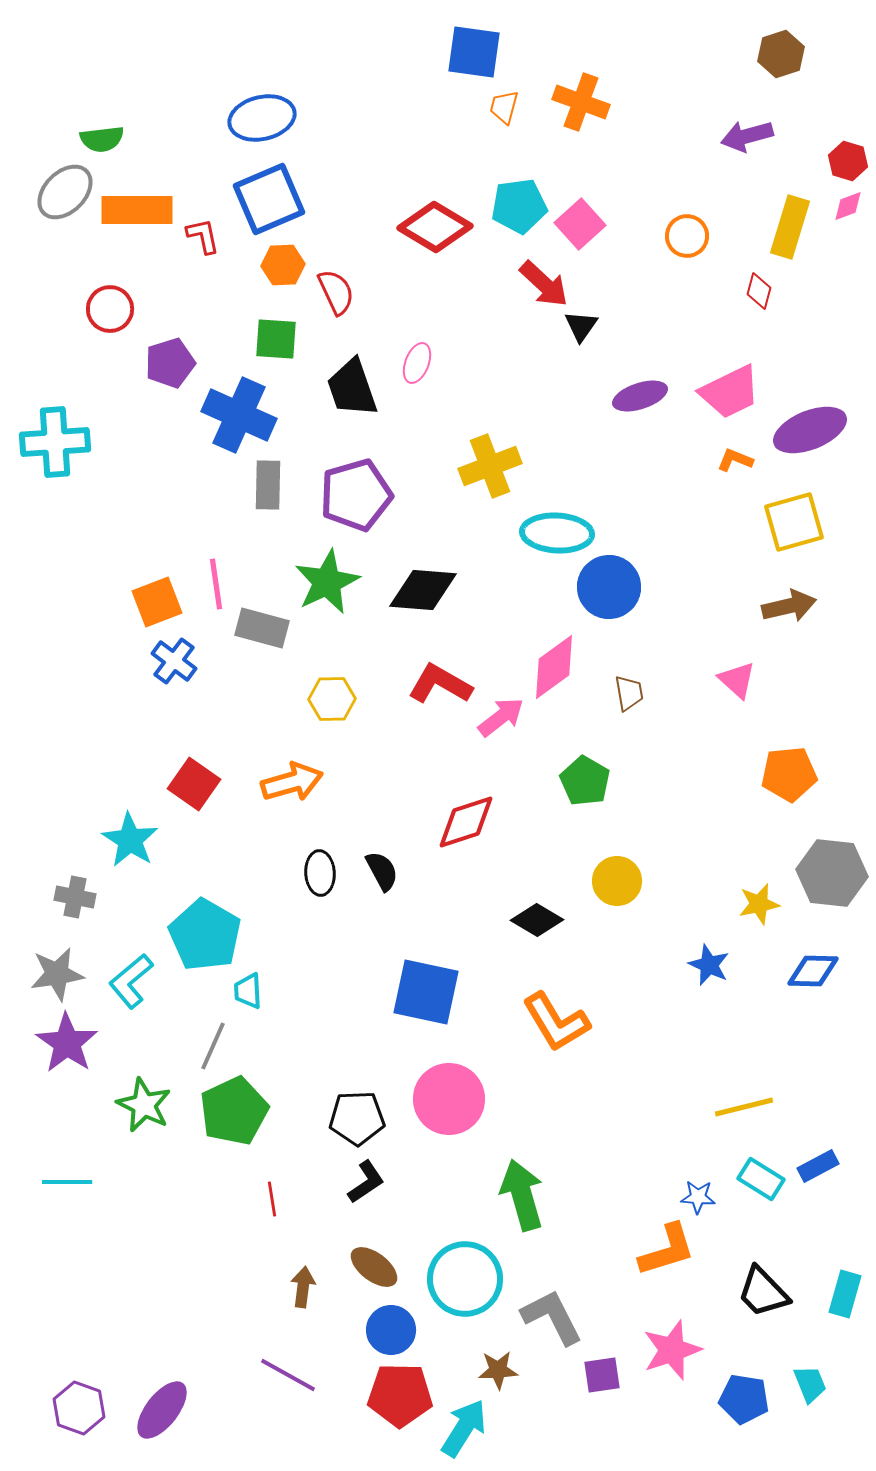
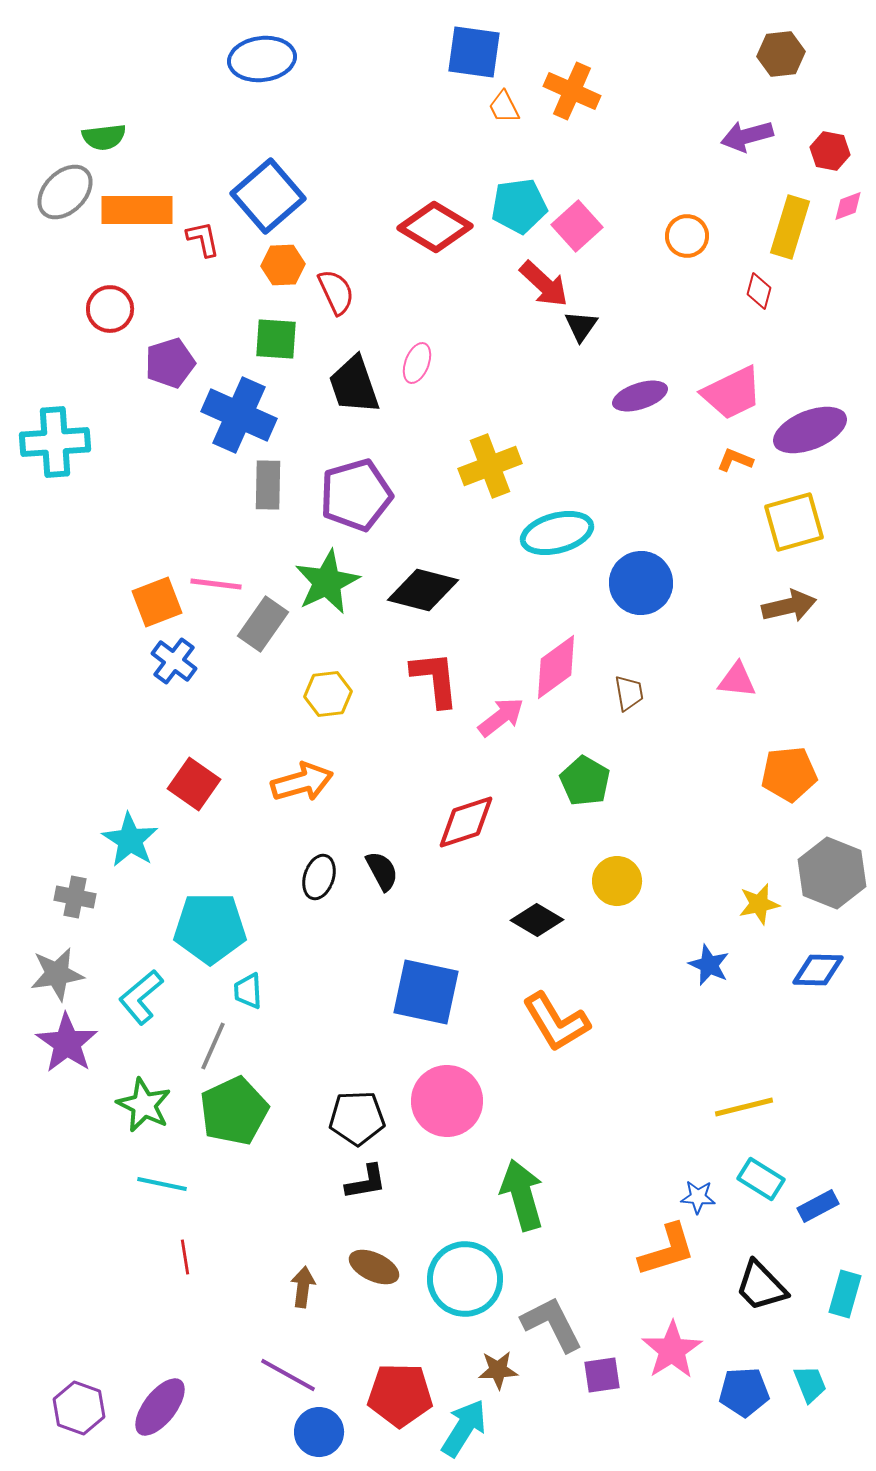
brown hexagon at (781, 54): rotated 12 degrees clockwise
orange cross at (581, 102): moved 9 px left, 11 px up; rotated 4 degrees clockwise
orange trapezoid at (504, 107): rotated 42 degrees counterclockwise
blue ellipse at (262, 118): moved 59 px up; rotated 6 degrees clockwise
green semicircle at (102, 139): moved 2 px right, 2 px up
red hexagon at (848, 161): moved 18 px left, 10 px up; rotated 6 degrees counterclockwise
blue square at (269, 199): moved 1 px left, 3 px up; rotated 18 degrees counterclockwise
pink square at (580, 224): moved 3 px left, 2 px down
red L-shape at (203, 236): moved 3 px down
black trapezoid at (352, 388): moved 2 px right, 3 px up
pink trapezoid at (730, 392): moved 2 px right, 1 px down
cyan ellipse at (557, 533): rotated 18 degrees counterclockwise
pink line at (216, 584): rotated 75 degrees counterclockwise
blue circle at (609, 587): moved 32 px right, 4 px up
black diamond at (423, 590): rotated 10 degrees clockwise
gray rectangle at (262, 628): moved 1 px right, 4 px up; rotated 70 degrees counterclockwise
pink diamond at (554, 667): moved 2 px right
pink triangle at (737, 680): rotated 36 degrees counterclockwise
red L-shape at (440, 684): moved 5 px left, 5 px up; rotated 54 degrees clockwise
yellow hexagon at (332, 699): moved 4 px left, 5 px up; rotated 6 degrees counterclockwise
orange arrow at (292, 782): moved 10 px right
black ellipse at (320, 873): moved 1 px left, 4 px down; rotated 21 degrees clockwise
gray hexagon at (832, 873): rotated 16 degrees clockwise
cyan pentagon at (205, 935): moved 5 px right, 7 px up; rotated 30 degrees counterclockwise
blue diamond at (813, 971): moved 5 px right, 1 px up
cyan L-shape at (131, 981): moved 10 px right, 16 px down
pink circle at (449, 1099): moved 2 px left, 2 px down
blue rectangle at (818, 1166): moved 40 px down
cyan line at (67, 1182): moved 95 px right, 2 px down; rotated 12 degrees clockwise
black L-shape at (366, 1182): rotated 24 degrees clockwise
red line at (272, 1199): moved 87 px left, 58 px down
brown ellipse at (374, 1267): rotated 12 degrees counterclockwise
black trapezoid at (763, 1292): moved 2 px left, 6 px up
gray L-shape at (552, 1317): moved 7 px down
blue circle at (391, 1330): moved 72 px left, 102 px down
pink star at (672, 1350): rotated 14 degrees counterclockwise
blue pentagon at (744, 1399): moved 7 px up; rotated 12 degrees counterclockwise
purple ellipse at (162, 1410): moved 2 px left, 3 px up
